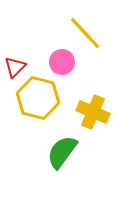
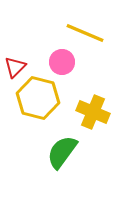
yellow line: rotated 24 degrees counterclockwise
